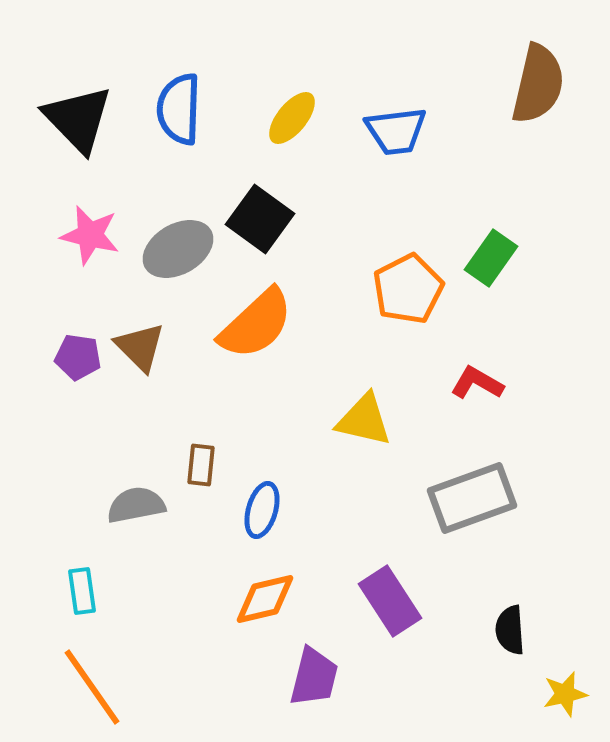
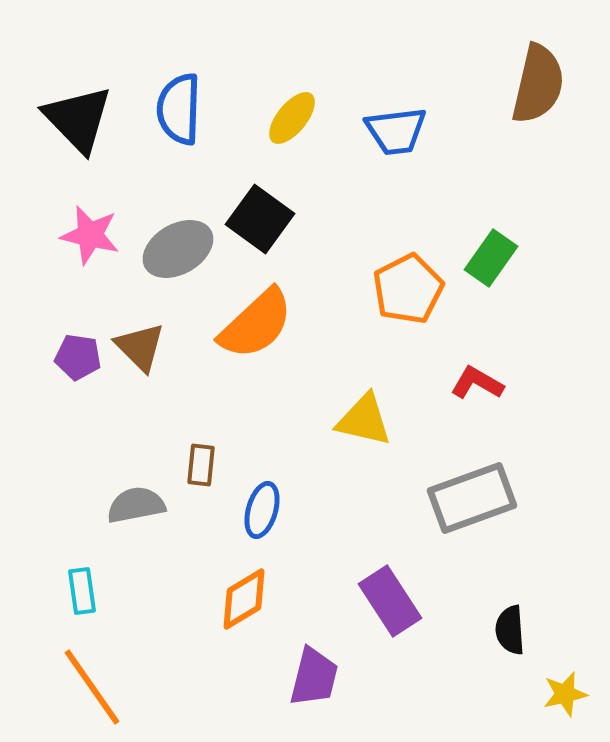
orange diamond: moved 21 px left; rotated 18 degrees counterclockwise
